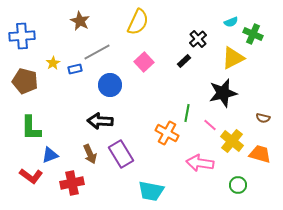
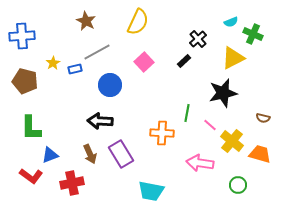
brown star: moved 6 px right
orange cross: moved 5 px left; rotated 25 degrees counterclockwise
